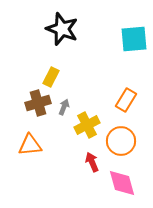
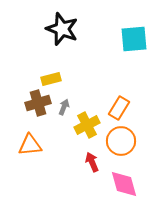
yellow rectangle: moved 2 px down; rotated 48 degrees clockwise
orange rectangle: moved 7 px left, 8 px down
pink diamond: moved 2 px right, 1 px down
